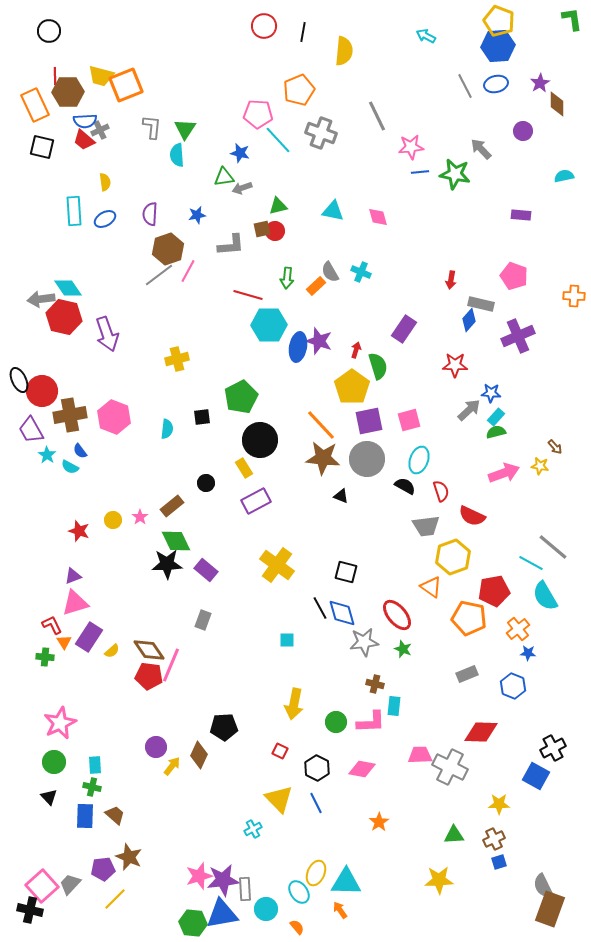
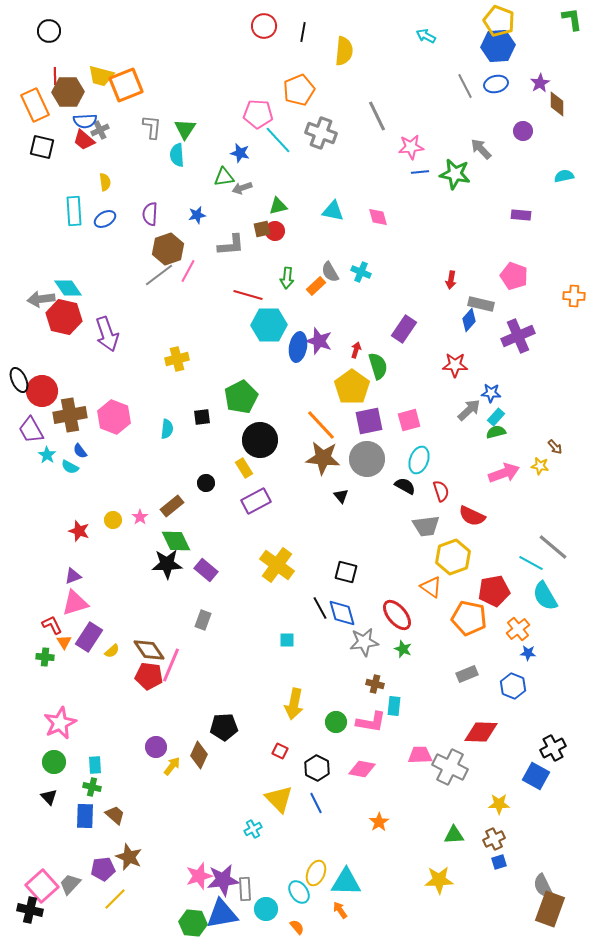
black triangle at (341, 496): rotated 28 degrees clockwise
pink L-shape at (371, 722): rotated 12 degrees clockwise
